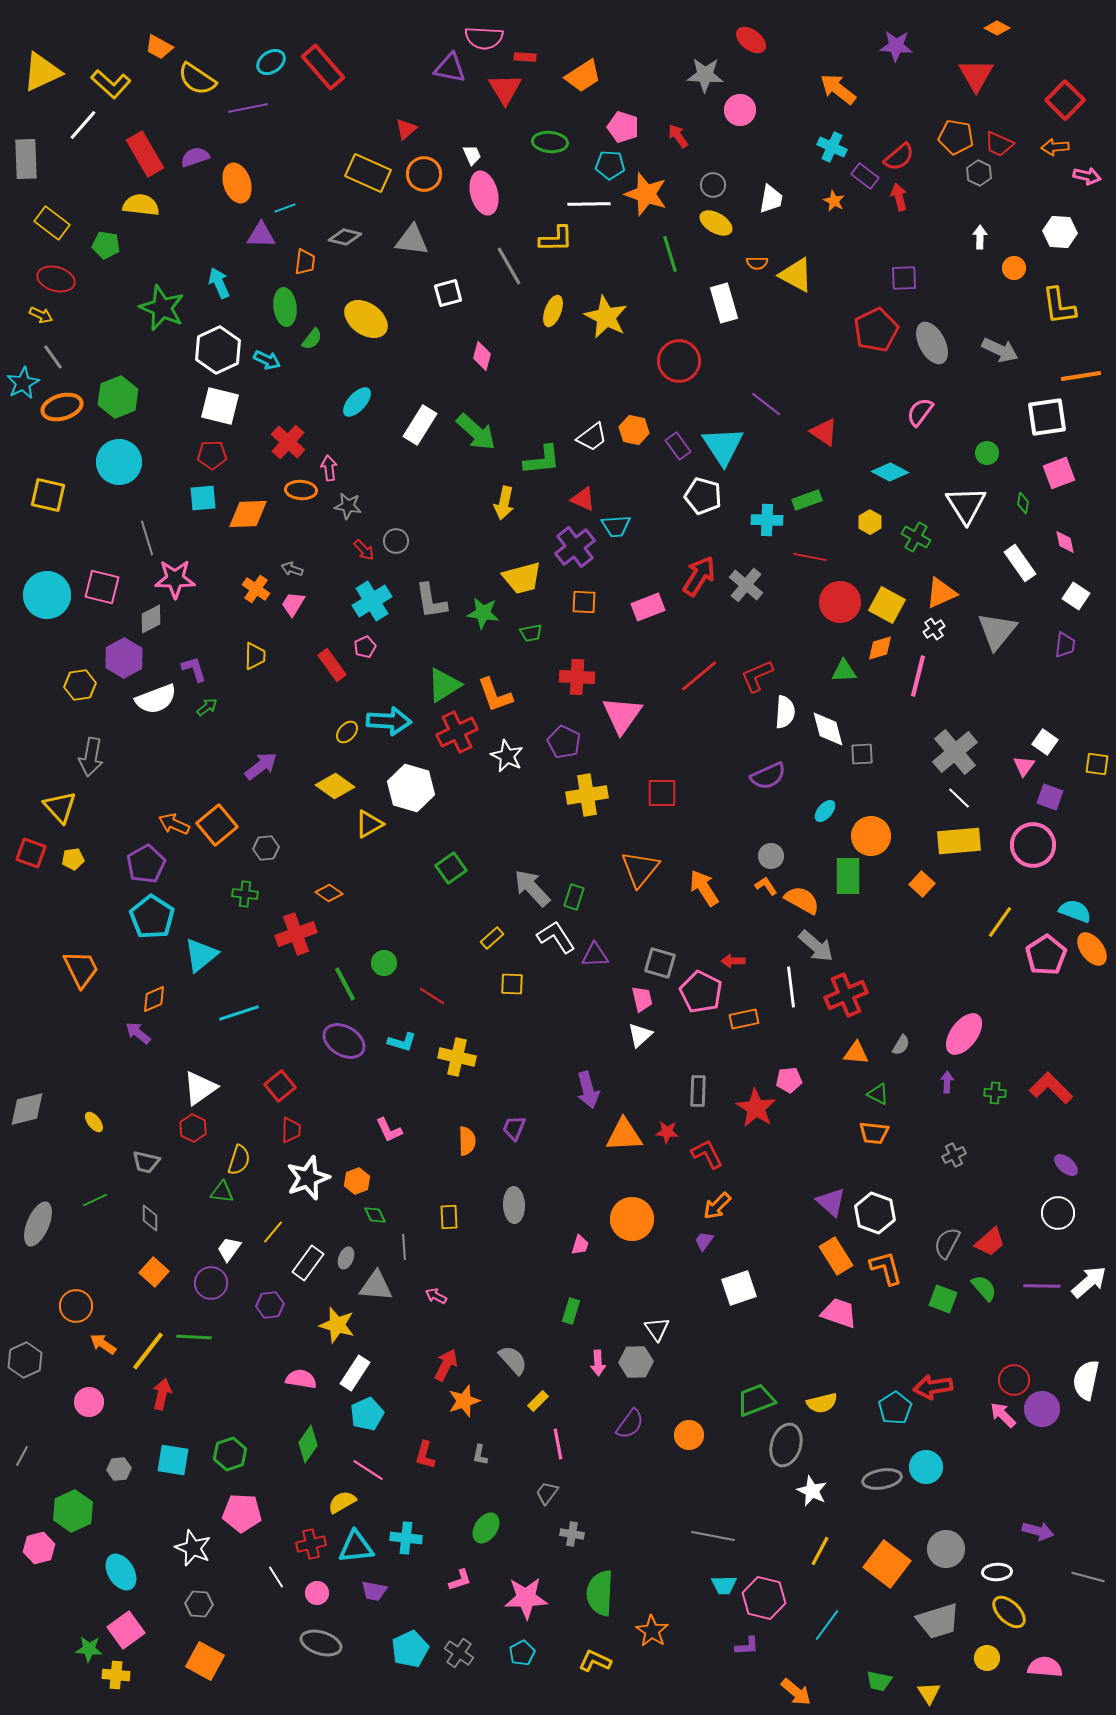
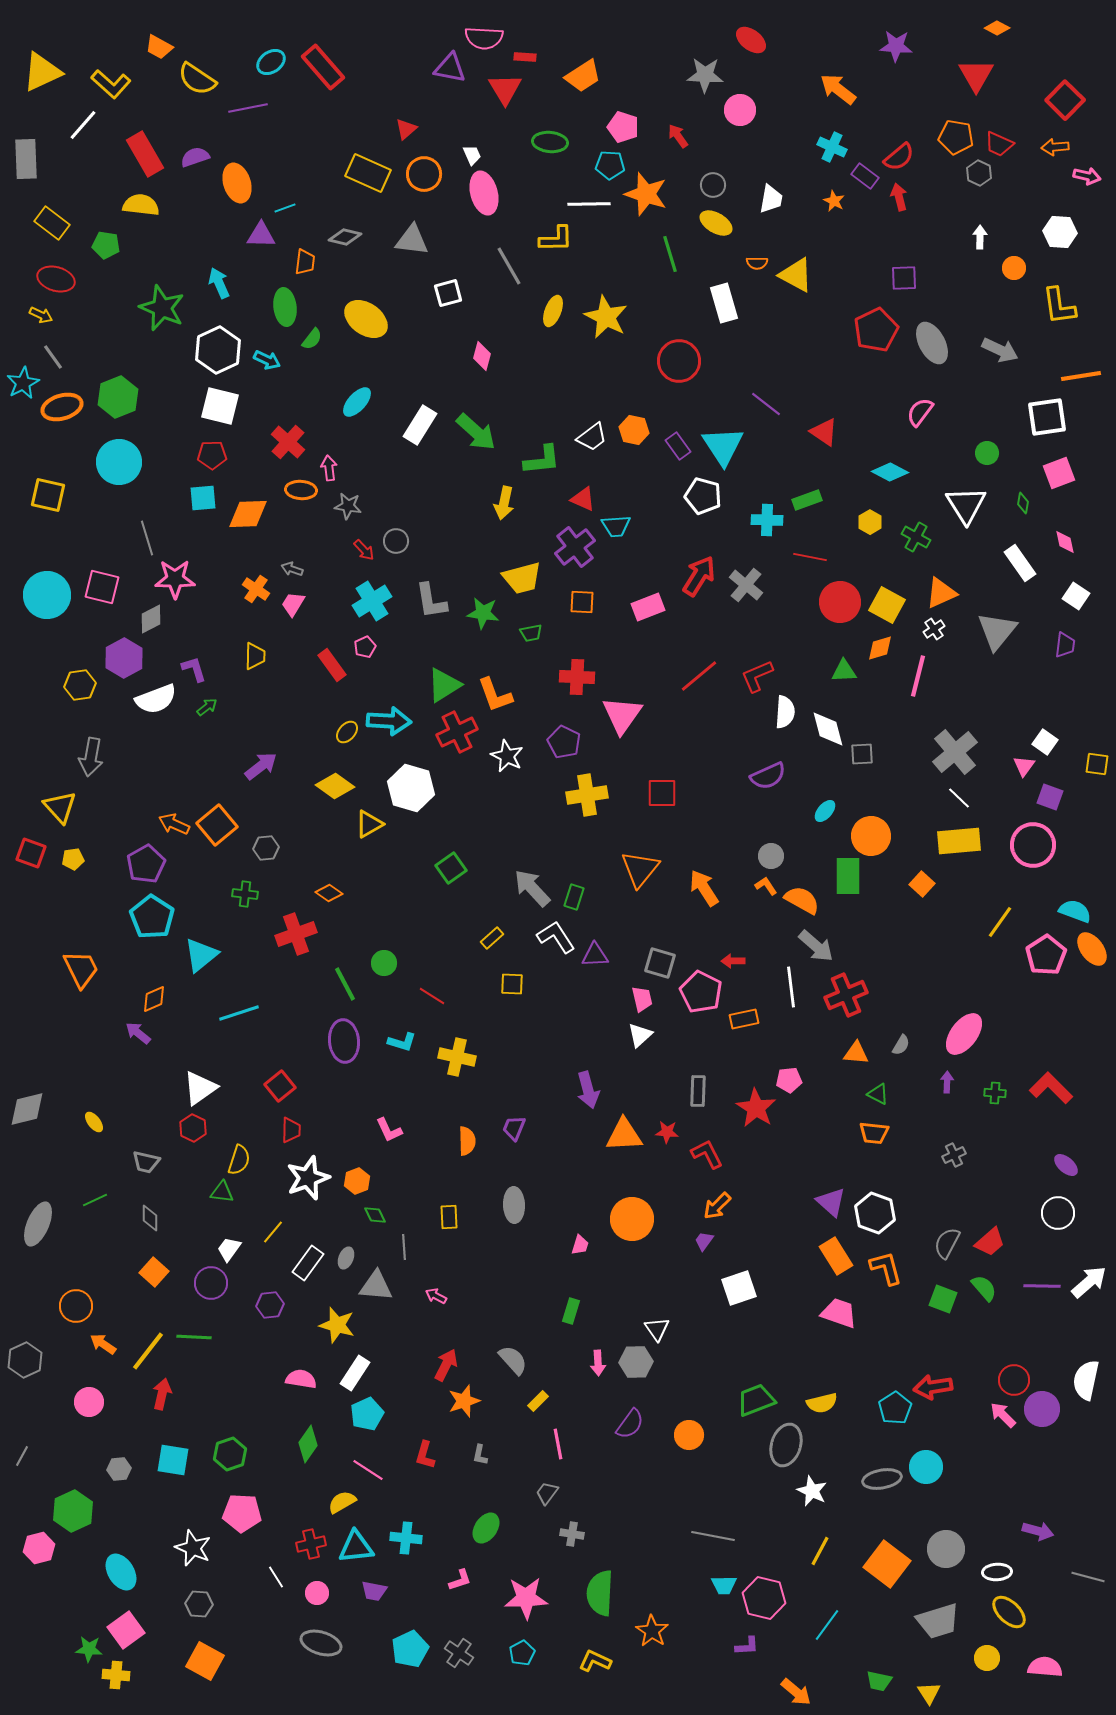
orange square at (584, 602): moved 2 px left
purple ellipse at (344, 1041): rotated 54 degrees clockwise
